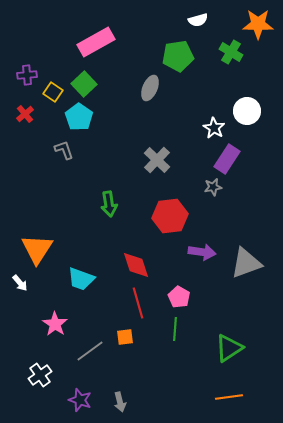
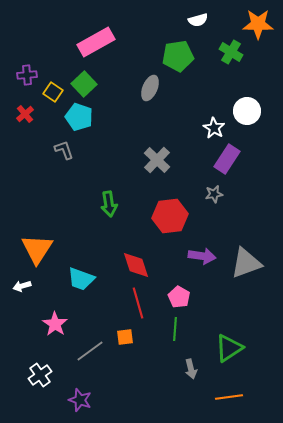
cyan pentagon: rotated 16 degrees counterclockwise
gray star: moved 1 px right, 7 px down
purple arrow: moved 4 px down
white arrow: moved 2 px right, 3 px down; rotated 114 degrees clockwise
gray arrow: moved 71 px right, 33 px up
